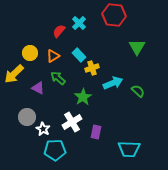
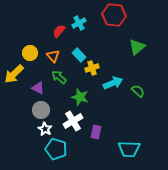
cyan cross: rotated 16 degrees clockwise
green triangle: rotated 18 degrees clockwise
orange triangle: rotated 40 degrees counterclockwise
green arrow: moved 1 px right, 1 px up
green star: moved 3 px left; rotated 24 degrees counterclockwise
gray circle: moved 14 px right, 7 px up
white cross: moved 1 px right, 1 px up
white star: moved 2 px right
cyan pentagon: moved 1 px right, 1 px up; rotated 20 degrees clockwise
